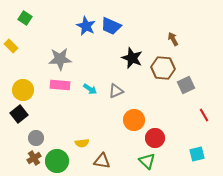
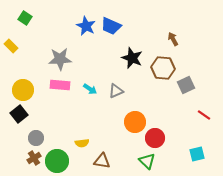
red line: rotated 24 degrees counterclockwise
orange circle: moved 1 px right, 2 px down
